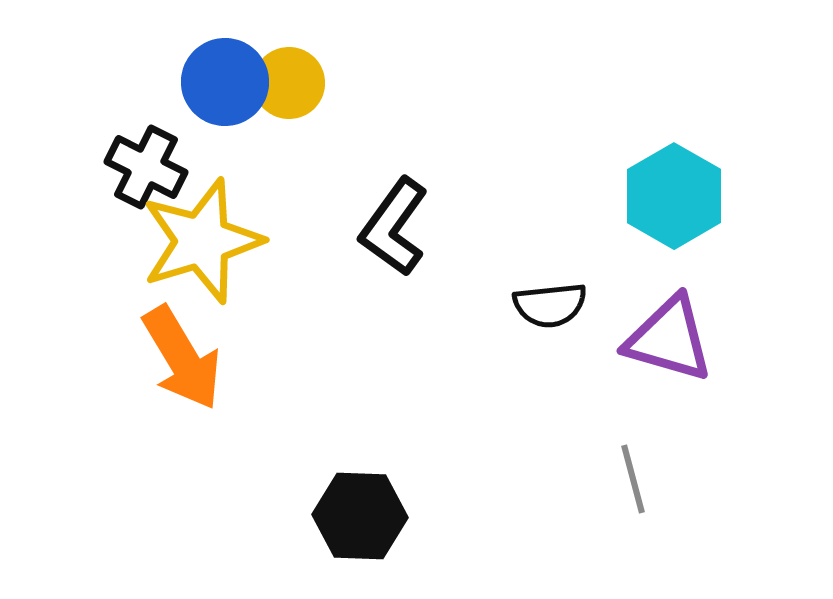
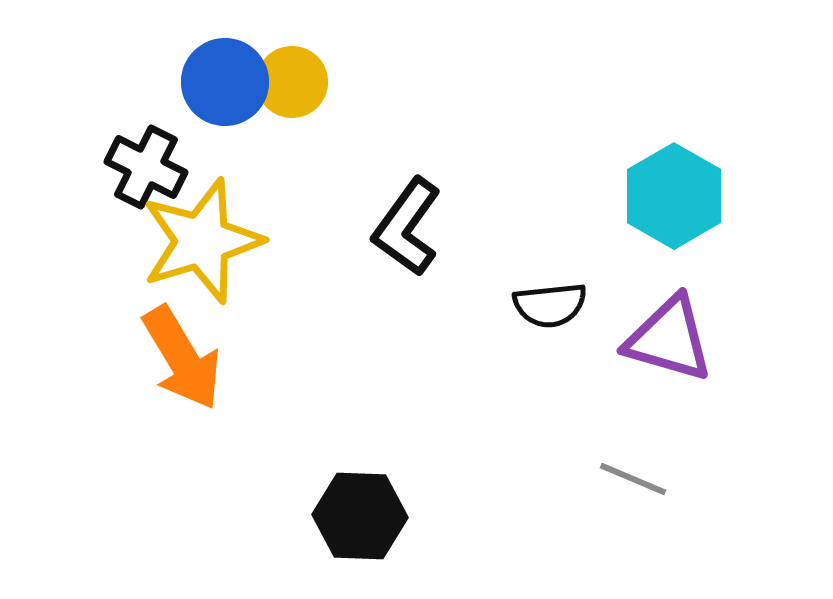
yellow circle: moved 3 px right, 1 px up
black L-shape: moved 13 px right
gray line: rotated 52 degrees counterclockwise
